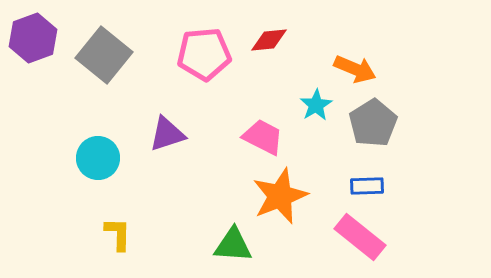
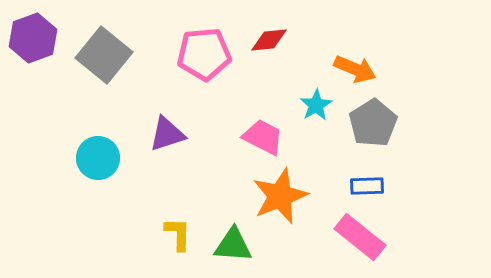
yellow L-shape: moved 60 px right
